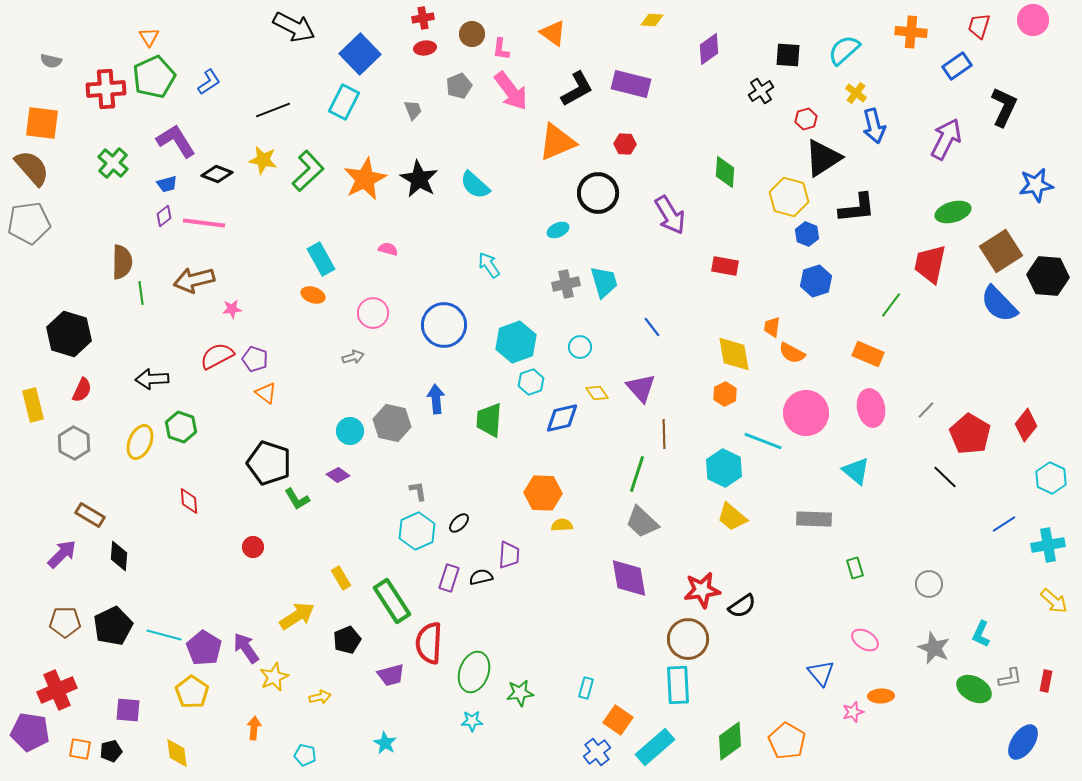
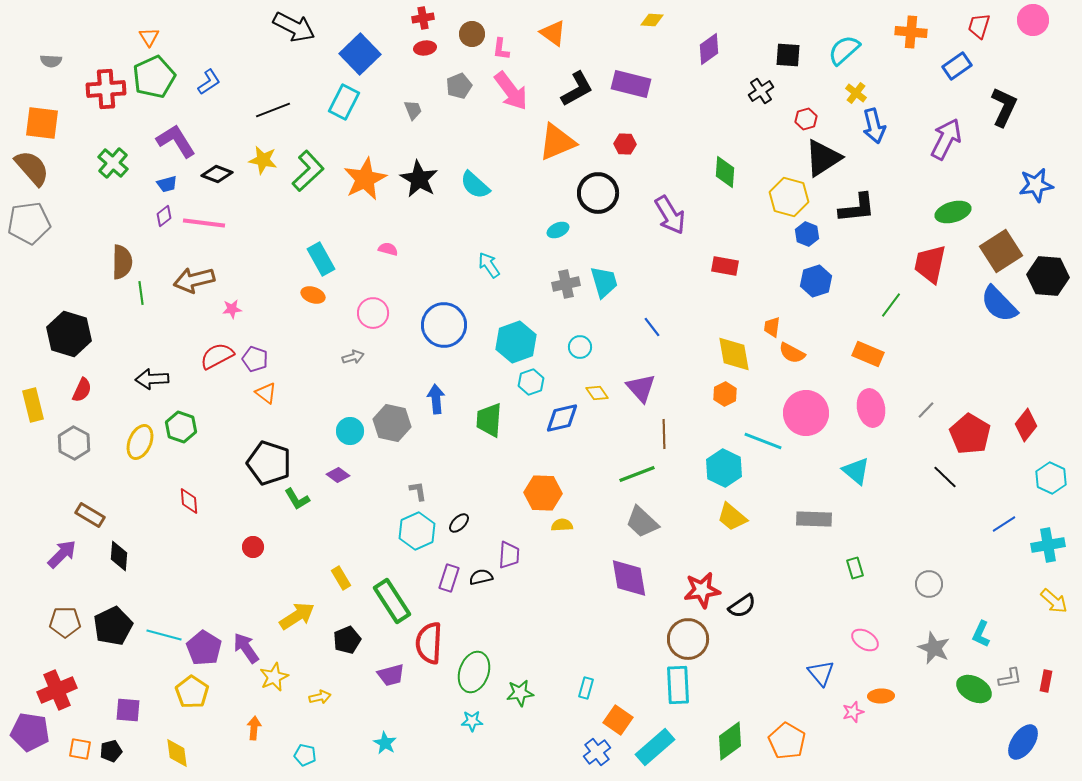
gray semicircle at (51, 61): rotated 10 degrees counterclockwise
green line at (637, 474): rotated 51 degrees clockwise
